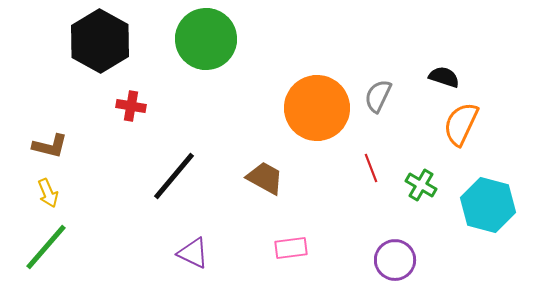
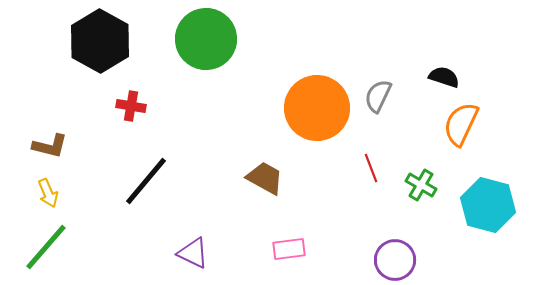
black line: moved 28 px left, 5 px down
pink rectangle: moved 2 px left, 1 px down
